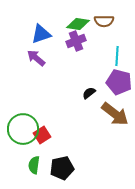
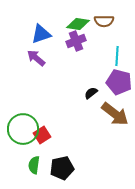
black semicircle: moved 2 px right
